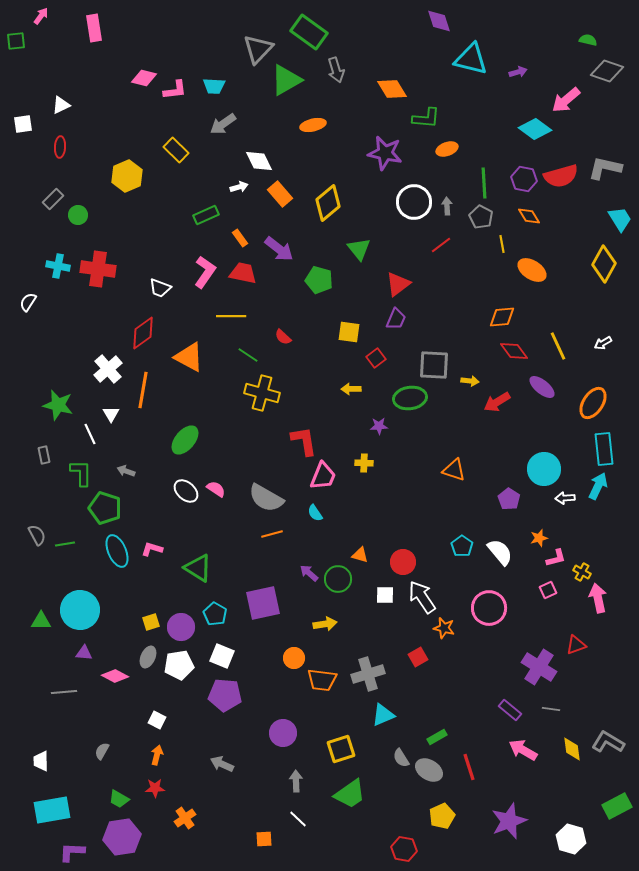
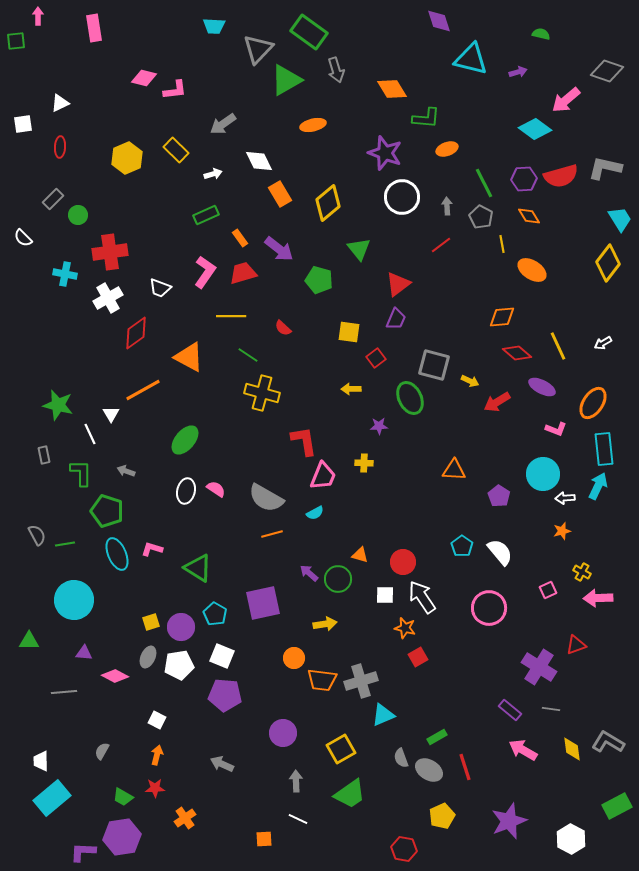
pink arrow at (41, 16): moved 3 px left; rotated 36 degrees counterclockwise
green semicircle at (588, 40): moved 47 px left, 6 px up
cyan trapezoid at (214, 86): moved 60 px up
white triangle at (61, 105): moved 1 px left, 2 px up
purple star at (385, 153): rotated 8 degrees clockwise
yellow hexagon at (127, 176): moved 18 px up
purple hexagon at (524, 179): rotated 15 degrees counterclockwise
green line at (484, 183): rotated 24 degrees counterclockwise
white arrow at (239, 187): moved 26 px left, 13 px up
orange rectangle at (280, 194): rotated 10 degrees clockwise
white circle at (414, 202): moved 12 px left, 5 px up
yellow diamond at (604, 264): moved 4 px right, 1 px up; rotated 9 degrees clockwise
cyan cross at (58, 266): moved 7 px right, 8 px down
red cross at (98, 269): moved 12 px right, 17 px up; rotated 16 degrees counterclockwise
red trapezoid at (243, 273): rotated 28 degrees counterclockwise
white semicircle at (28, 302): moved 5 px left, 64 px up; rotated 78 degrees counterclockwise
red diamond at (143, 333): moved 7 px left
red semicircle at (283, 337): moved 9 px up
red diamond at (514, 351): moved 3 px right, 2 px down; rotated 12 degrees counterclockwise
gray square at (434, 365): rotated 12 degrees clockwise
white cross at (108, 369): moved 71 px up; rotated 12 degrees clockwise
yellow arrow at (470, 381): rotated 18 degrees clockwise
purple ellipse at (542, 387): rotated 12 degrees counterclockwise
orange line at (143, 390): rotated 51 degrees clockwise
green ellipse at (410, 398): rotated 72 degrees clockwise
cyan circle at (544, 469): moved 1 px left, 5 px down
orange triangle at (454, 470): rotated 15 degrees counterclockwise
white ellipse at (186, 491): rotated 60 degrees clockwise
purple pentagon at (509, 499): moved 10 px left, 3 px up
green pentagon at (105, 508): moved 2 px right, 3 px down
cyan semicircle at (315, 513): rotated 84 degrees counterclockwise
orange star at (539, 538): moved 23 px right, 7 px up
cyan ellipse at (117, 551): moved 3 px down
pink L-shape at (556, 558): moved 129 px up; rotated 35 degrees clockwise
pink arrow at (598, 598): rotated 80 degrees counterclockwise
cyan circle at (80, 610): moved 6 px left, 10 px up
green triangle at (41, 621): moved 12 px left, 20 px down
orange star at (444, 628): moved 39 px left
gray cross at (368, 674): moved 7 px left, 7 px down
yellow square at (341, 749): rotated 12 degrees counterclockwise
gray semicircle at (401, 758): rotated 12 degrees clockwise
red line at (469, 767): moved 4 px left
green trapezoid at (119, 799): moved 4 px right, 2 px up
cyan rectangle at (52, 810): moved 12 px up; rotated 30 degrees counterclockwise
white line at (298, 819): rotated 18 degrees counterclockwise
white hexagon at (571, 839): rotated 12 degrees clockwise
purple L-shape at (72, 852): moved 11 px right
